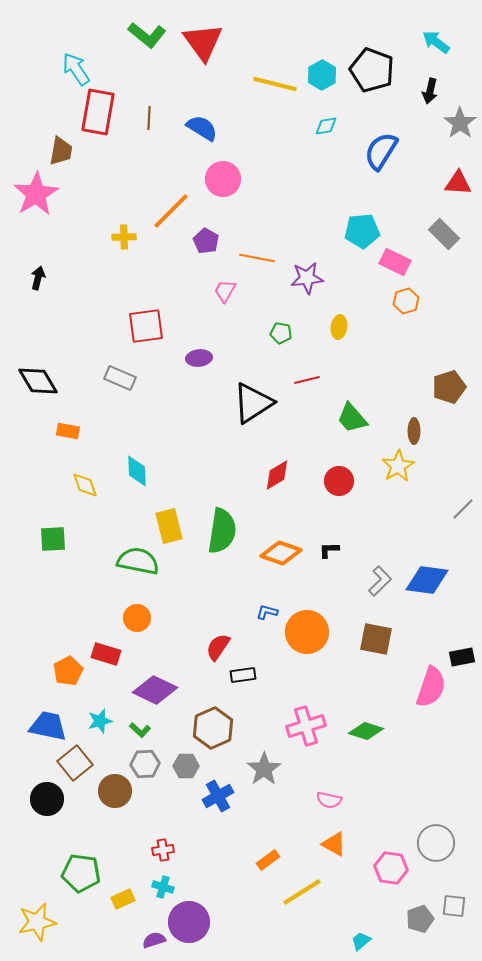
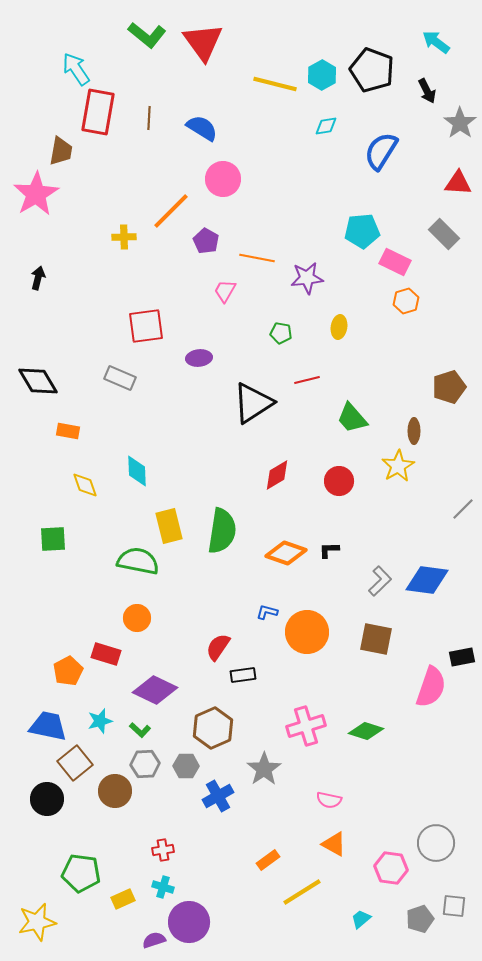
black arrow at (430, 91): moved 3 px left; rotated 40 degrees counterclockwise
orange diamond at (281, 553): moved 5 px right
cyan trapezoid at (361, 941): moved 22 px up
